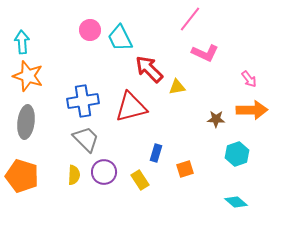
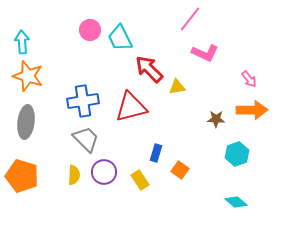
orange square: moved 5 px left, 1 px down; rotated 36 degrees counterclockwise
